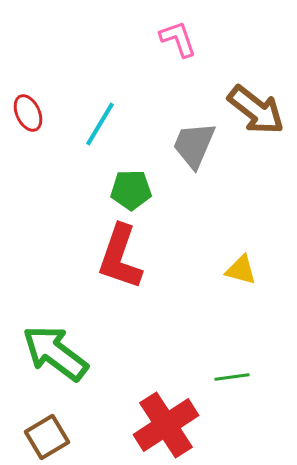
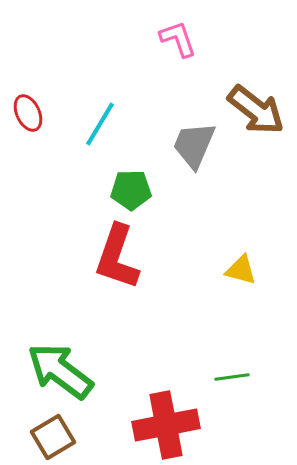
red L-shape: moved 3 px left
green arrow: moved 5 px right, 18 px down
red cross: rotated 22 degrees clockwise
brown square: moved 6 px right
